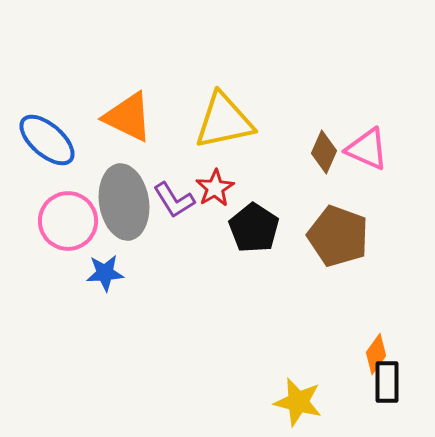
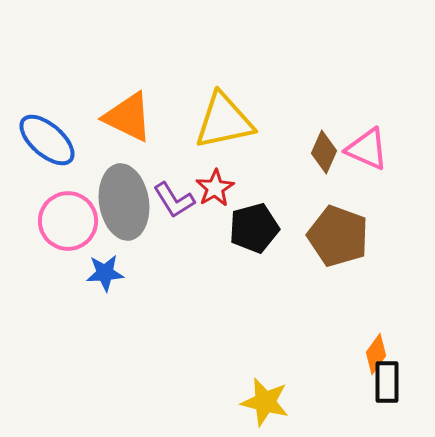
black pentagon: rotated 24 degrees clockwise
yellow star: moved 33 px left
